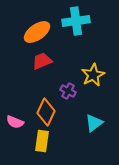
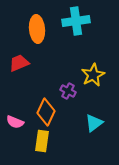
orange ellipse: moved 3 px up; rotated 60 degrees counterclockwise
red trapezoid: moved 23 px left, 2 px down
